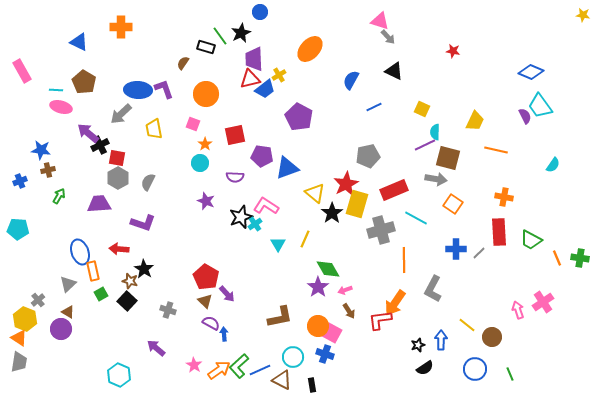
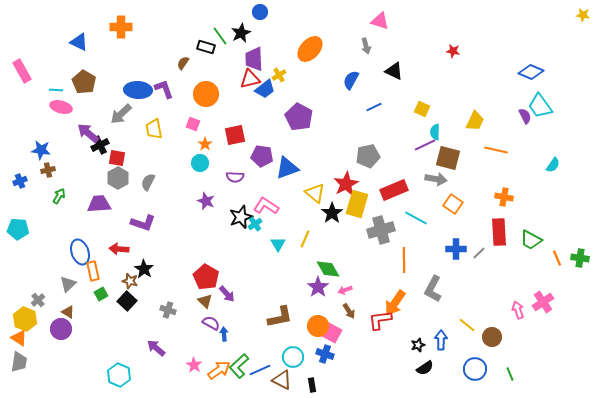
gray arrow at (388, 37): moved 22 px left, 9 px down; rotated 28 degrees clockwise
